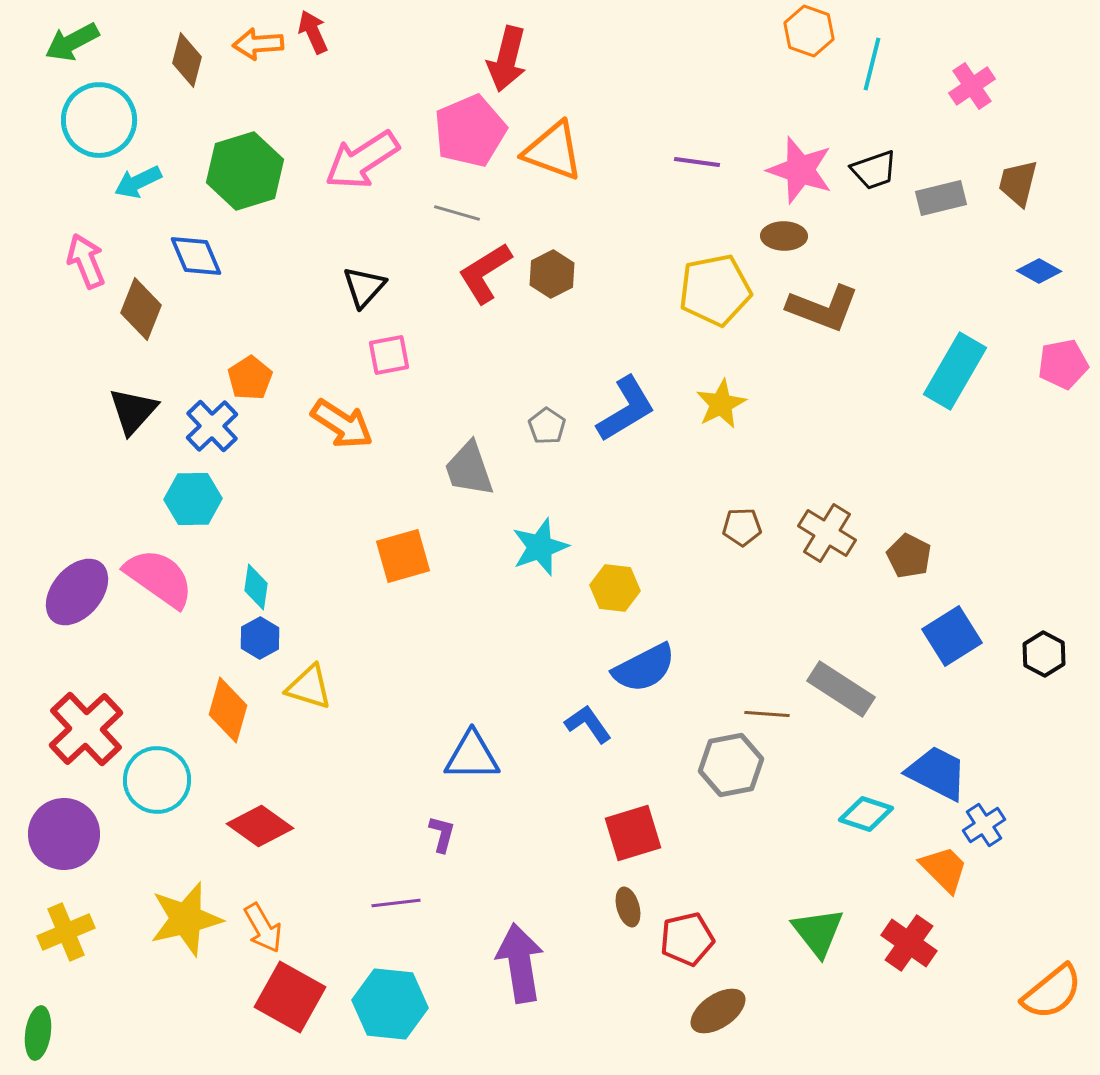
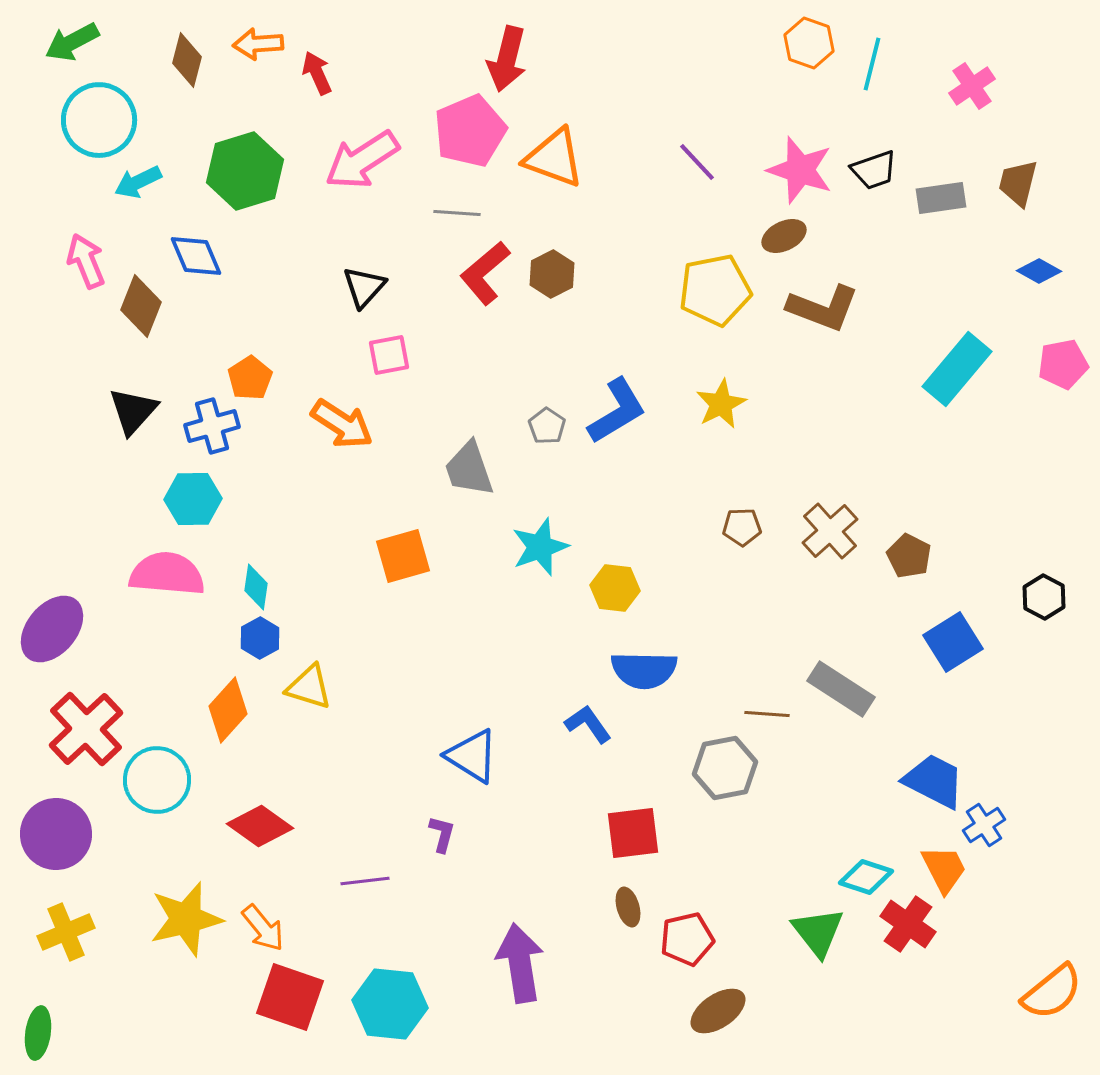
orange hexagon at (809, 31): moved 12 px down
red arrow at (313, 32): moved 4 px right, 41 px down
orange triangle at (553, 151): moved 1 px right, 7 px down
purple line at (697, 162): rotated 39 degrees clockwise
gray rectangle at (941, 198): rotated 6 degrees clockwise
gray line at (457, 213): rotated 12 degrees counterclockwise
brown ellipse at (784, 236): rotated 27 degrees counterclockwise
red L-shape at (485, 273): rotated 8 degrees counterclockwise
brown diamond at (141, 309): moved 3 px up
cyan rectangle at (955, 371): moved 2 px right, 2 px up; rotated 10 degrees clockwise
blue L-shape at (626, 409): moved 9 px left, 2 px down
blue cross at (212, 426): rotated 28 degrees clockwise
brown cross at (827, 533): moved 3 px right, 2 px up; rotated 16 degrees clockwise
pink semicircle at (159, 578): moved 8 px right, 4 px up; rotated 30 degrees counterclockwise
purple ellipse at (77, 592): moved 25 px left, 37 px down
blue square at (952, 636): moved 1 px right, 6 px down
black hexagon at (1044, 654): moved 57 px up
blue semicircle at (644, 668): moved 2 px down; rotated 28 degrees clockwise
orange diamond at (228, 710): rotated 26 degrees clockwise
blue triangle at (472, 756): rotated 32 degrees clockwise
gray hexagon at (731, 765): moved 6 px left, 3 px down
blue trapezoid at (937, 773): moved 3 px left, 8 px down
cyan diamond at (866, 814): moved 63 px down
red square at (633, 833): rotated 10 degrees clockwise
purple circle at (64, 834): moved 8 px left
orange trapezoid at (944, 869): rotated 18 degrees clockwise
purple line at (396, 903): moved 31 px left, 22 px up
orange arrow at (263, 928): rotated 9 degrees counterclockwise
red cross at (909, 943): moved 1 px left, 19 px up
red square at (290, 997): rotated 10 degrees counterclockwise
